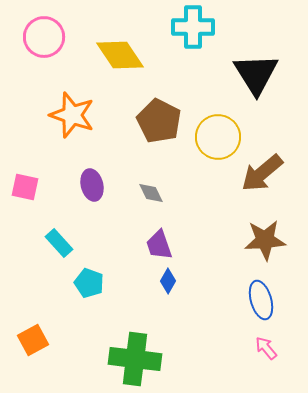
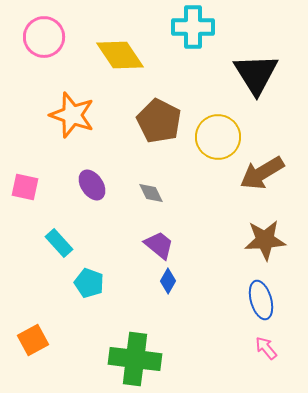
brown arrow: rotated 9 degrees clockwise
purple ellipse: rotated 20 degrees counterclockwise
purple trapezoid: rotated 148 degrees clockwise
